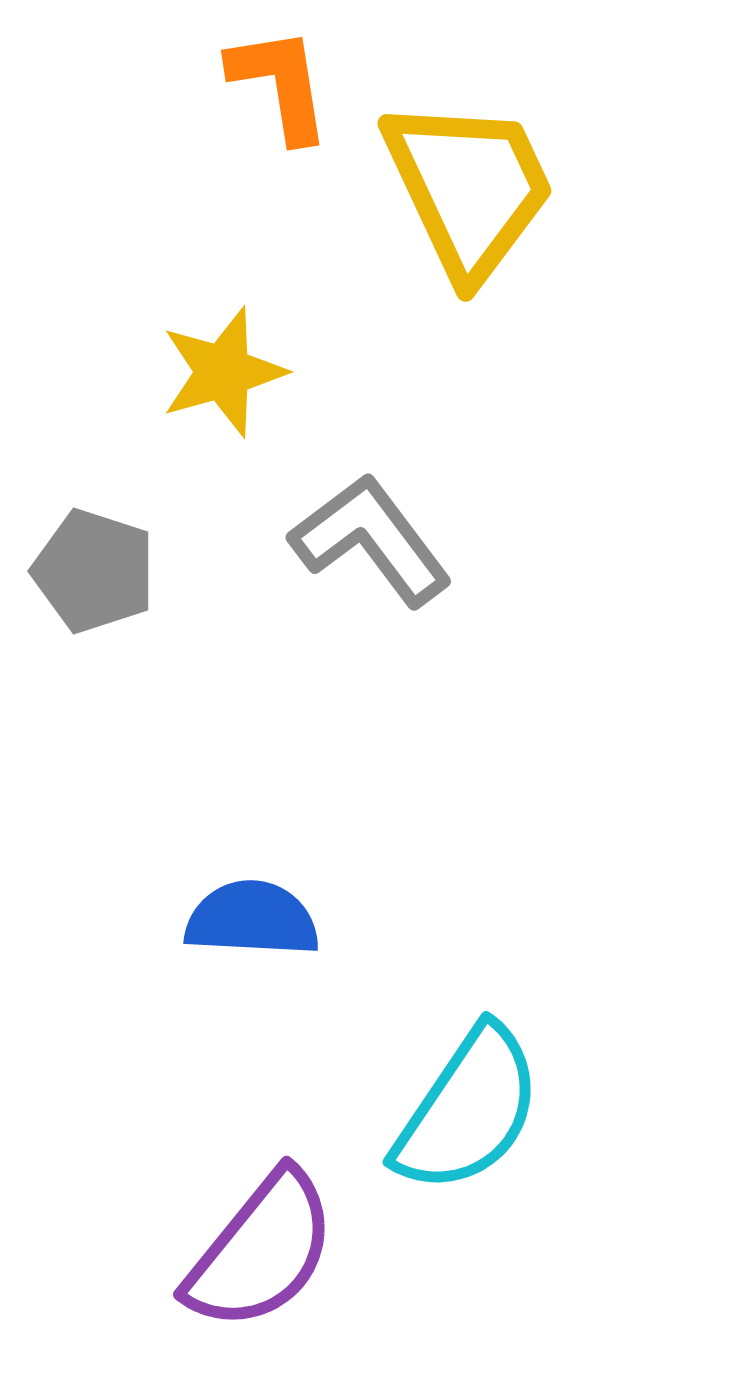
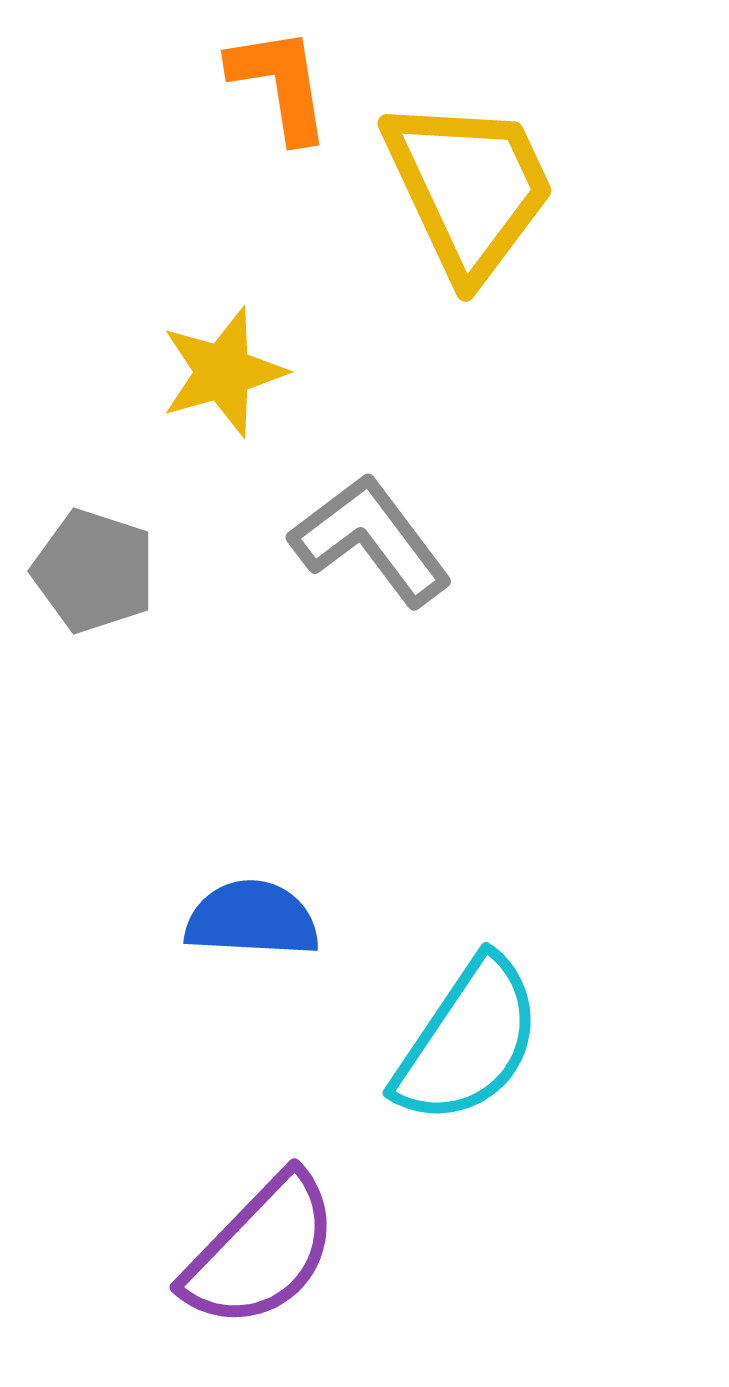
cyan semicircle: moved 69 px up
purple semicircle: rotated 5 degrees clockwise
